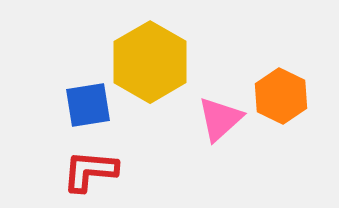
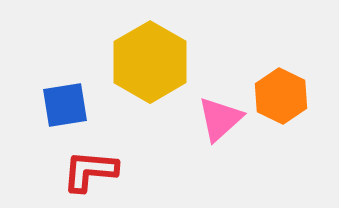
blue square: moved 23 px left
